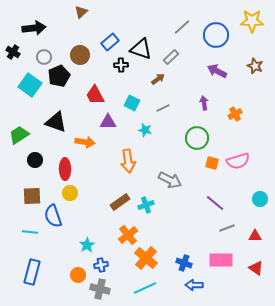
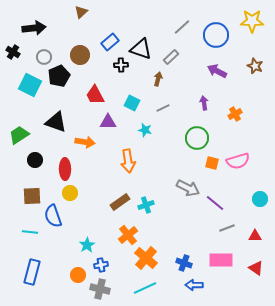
brown arrow at (158, 79): rotated 40 degrees counterclockwise
cyan square at (30, 85): rotated 10 degrees counterclockwise
gray arrow at (170, 180): moved 18 px right, 8 px down
